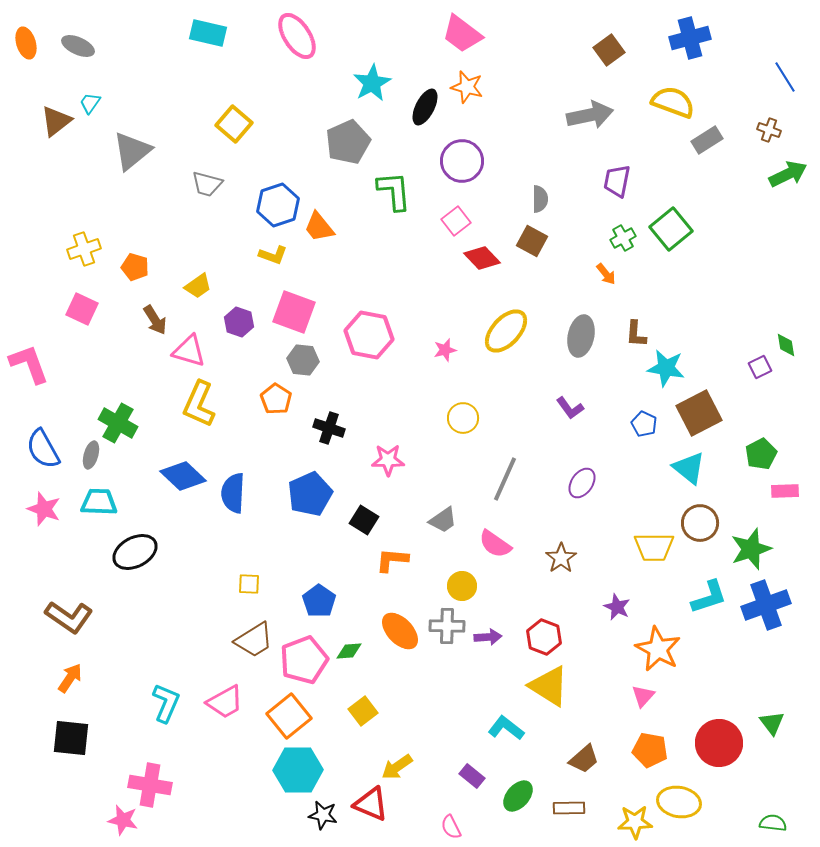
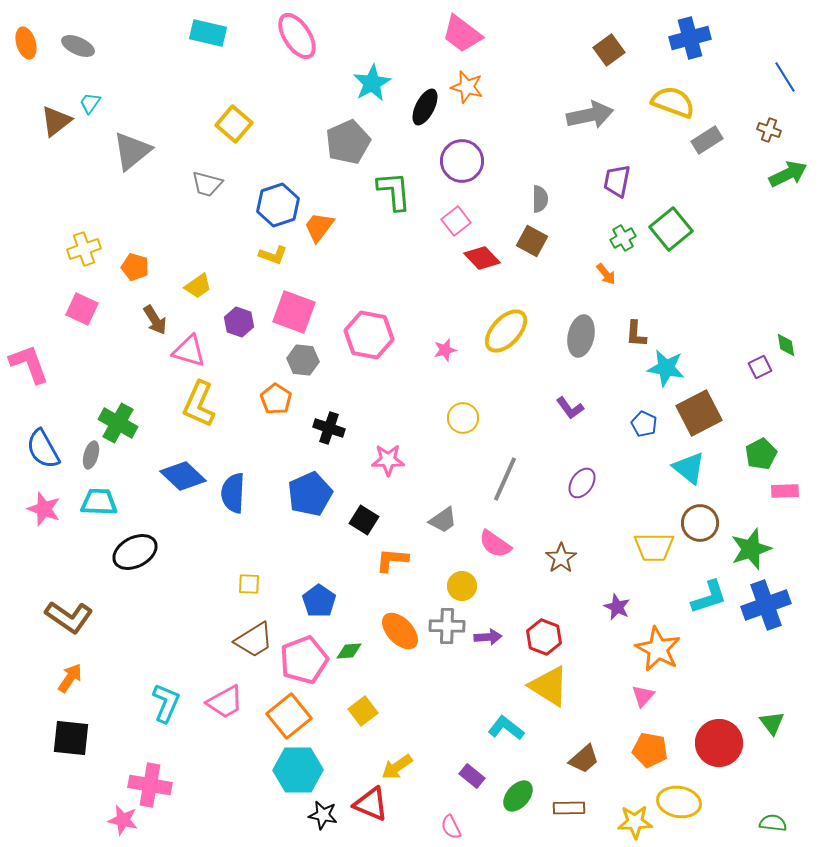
orange trapezoid at (319, 227): rotated 76 degrees clockwise
